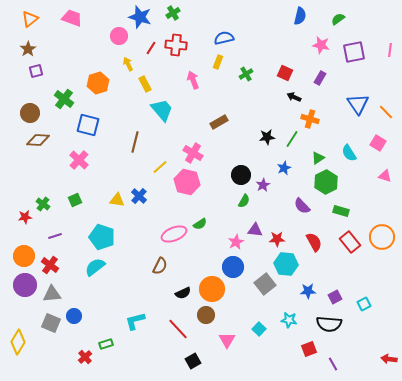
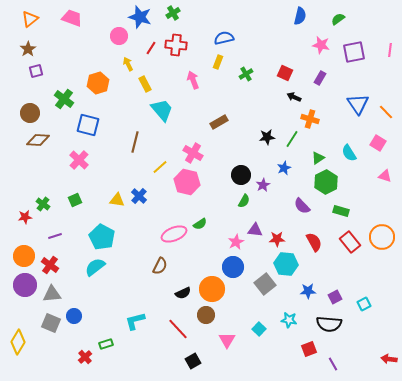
cyan pentagon at (102, 237): rotated 10 degrees clockwise
